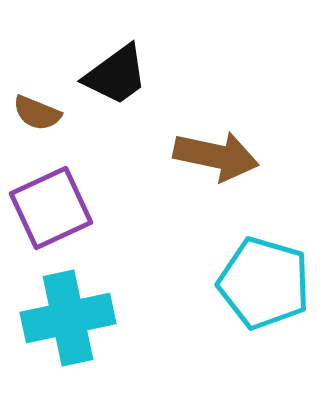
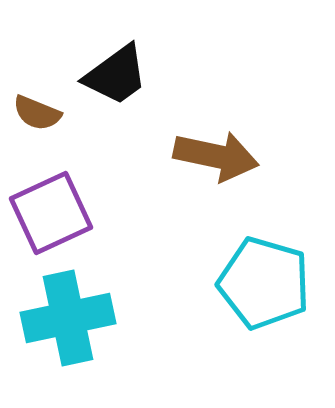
purple square: moved 5 px down
